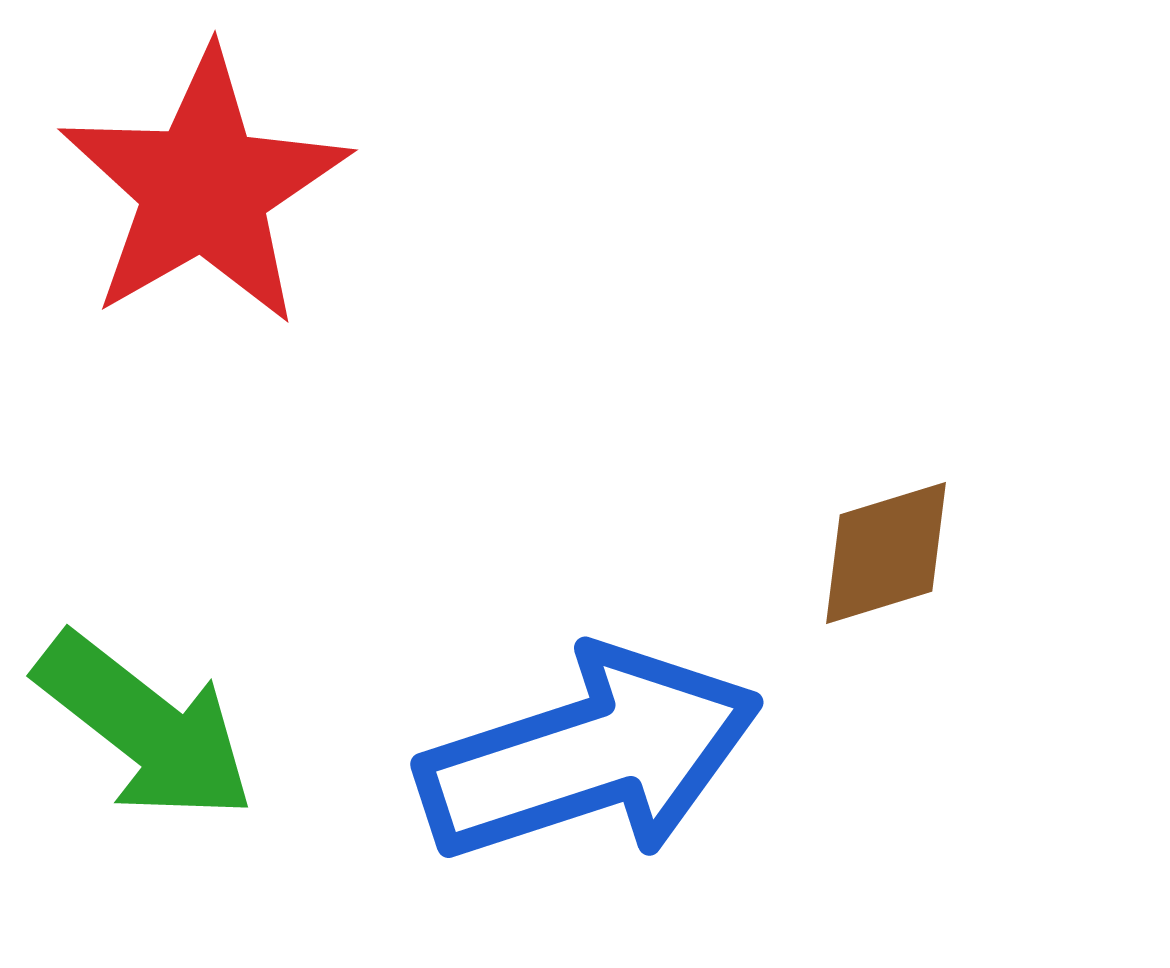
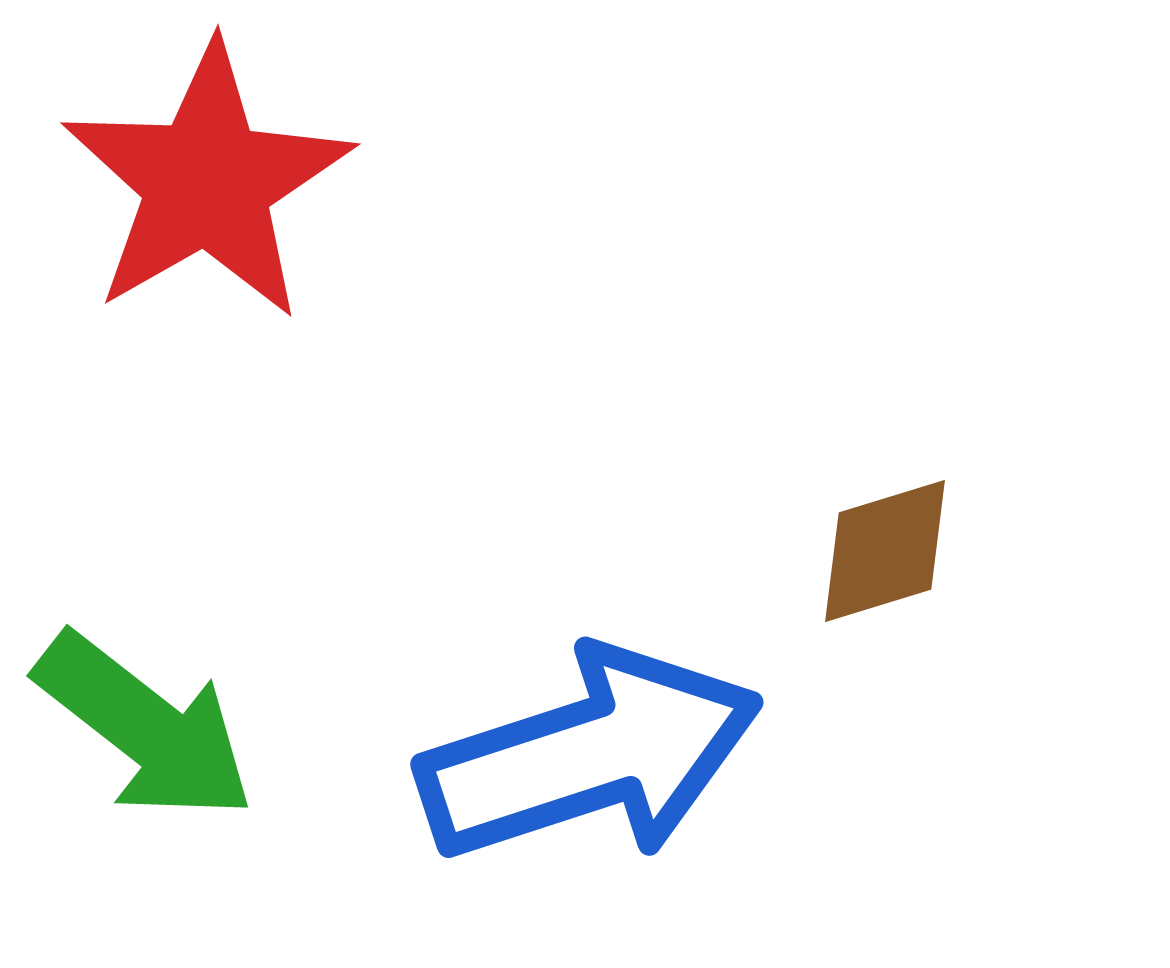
red star: moved 3 px right, 6 px up
brown diamond: moved 1 px left, 2 px up
